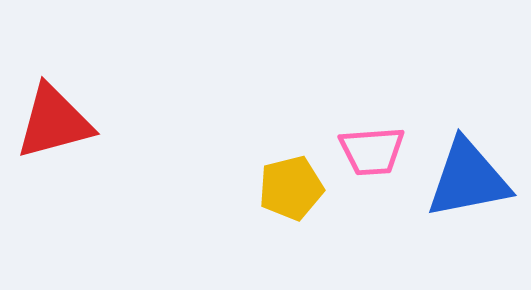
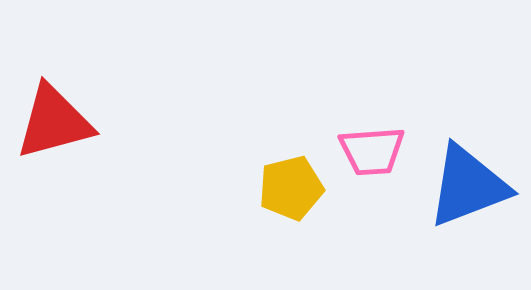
blue triangle: moved 7 px down; rotated 10 degrees counterclockwise
